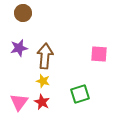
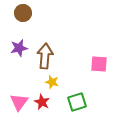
pink square: moved 10 px down
yellow star: moved 9 px right, 1 px down
green square: moved 3 px left, 8 px down
